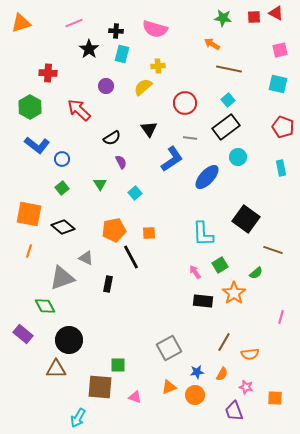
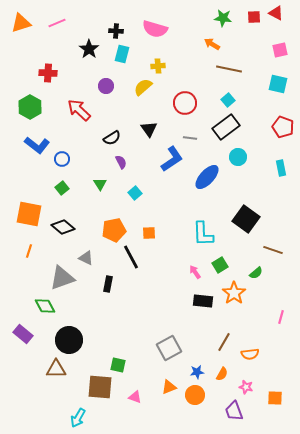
pink line at (74, 23): moved 17 px left
green square at (118, 365): rotated 14 degrees clockwise
